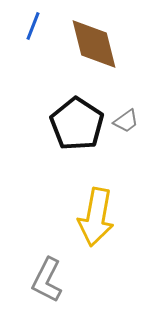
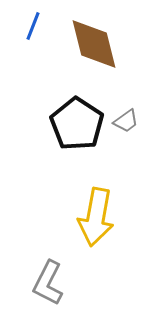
gray L-shape: moved 1 px right, 3 px down
